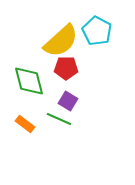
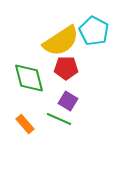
cyan pentagon: moved 3 px left
yellow semicircle: rotated 9 degrees clockwise
green diamond: moved 3 px up
orange rectangle: rotated 12 degrees clockwise
